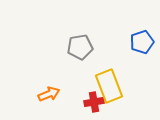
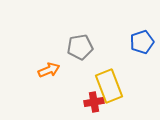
orange arrow: moved 24 px up
